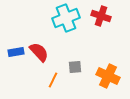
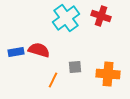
cyan cross: rotated 16 degrees counterclockwise
red semicircle: moved 2 px up; rotated 30 degrees counterclockwise
orange cross: moved 2 px up; rotated 20 degrees counterclockwise
